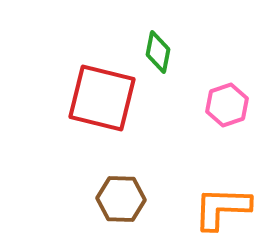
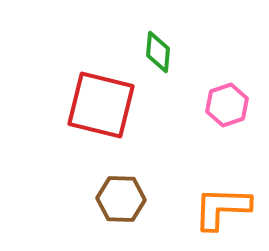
green diamond: rotated 6 degrees counterclockwise
red square: moved 1 px left, 7 px down
